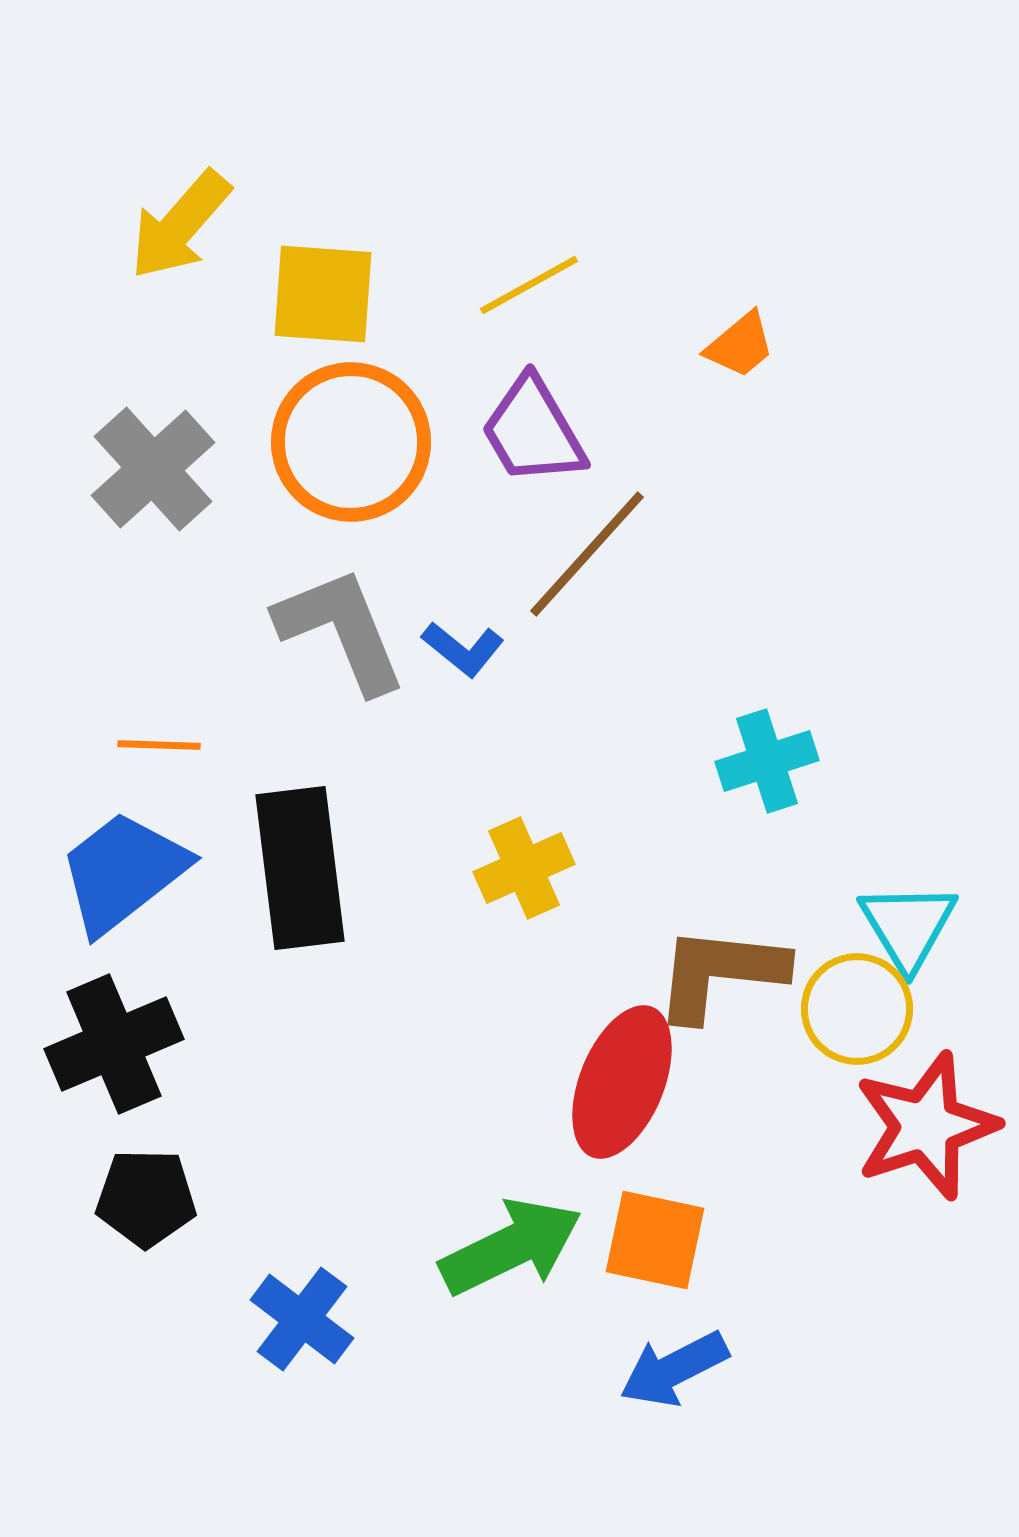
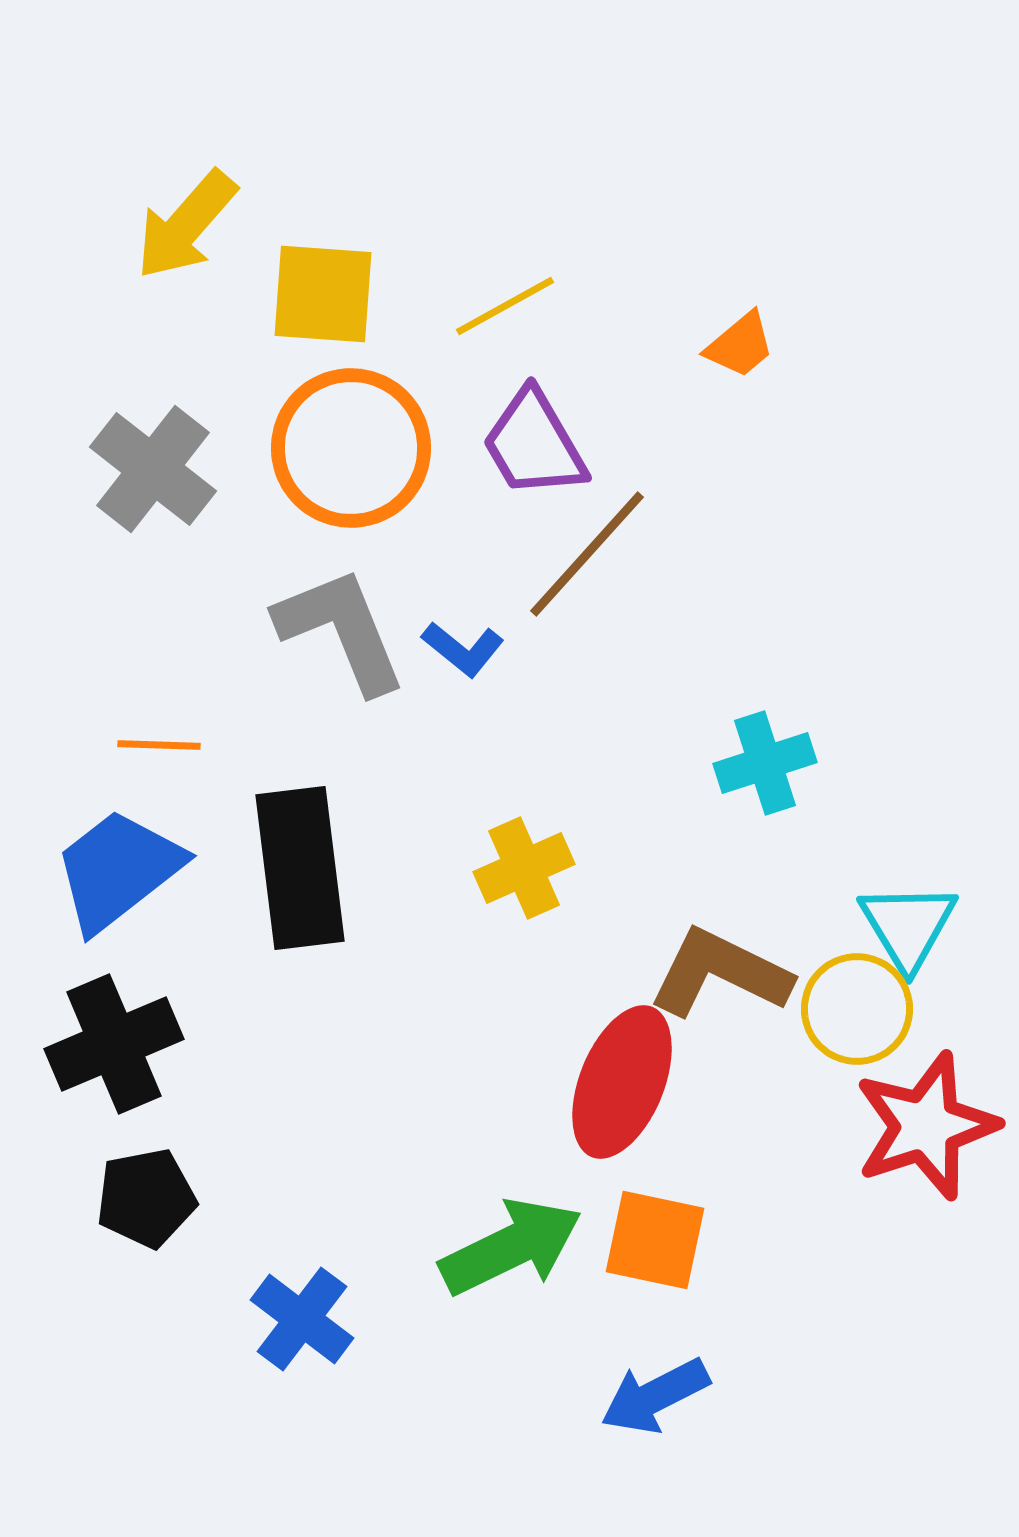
yellow arrow: moved 6 px right
yellow line: moved 24 px left, 21 px down
purple trapezoid: moved 1 px right, 13 px down
orange circle: moved 6 px down
gray cross: rotated 10 degrees counterclockwise
cyan cross: moved 2 px left, 2 px down
blue trapezoid: moved 5 px left, 2 px up
brown L-shape: rotated 20 degrees clockwise
black pentagon: rotated 12 degrees counterclockwise
blue arrow: moved 19 px left, 27 px down
